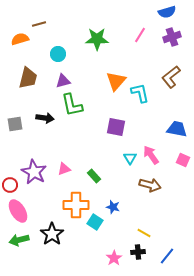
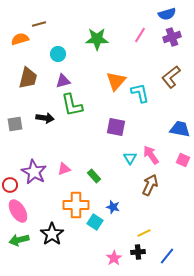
blue semicircle: moved 2 px down
blue trapezoid: moved 3 px right
brown arrow: rotated 80 degrees counterclockwise
yellow line: rotated 56 degrees counterclockwise
